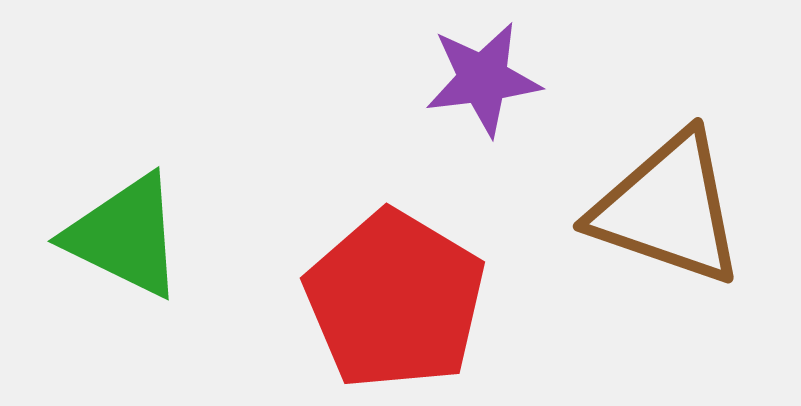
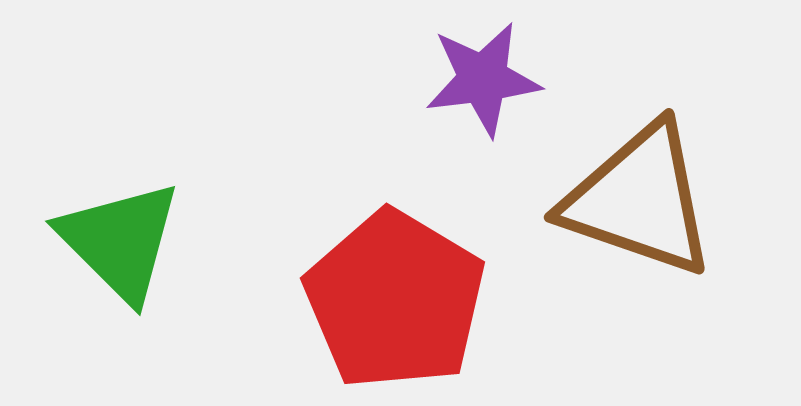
brown triangle: moved 29 px left, 9 px up
green triangle: moved 5 px left, 5 px down; rotated 19 degrees clockwise
